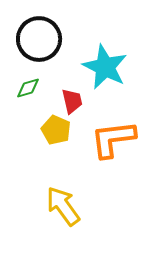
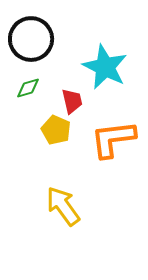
black circle: moved 8 px left
